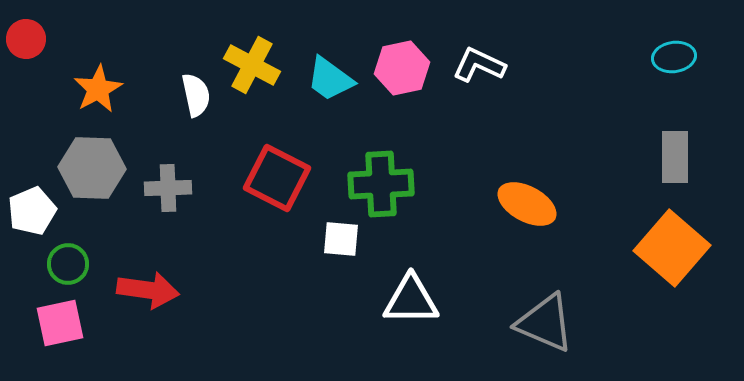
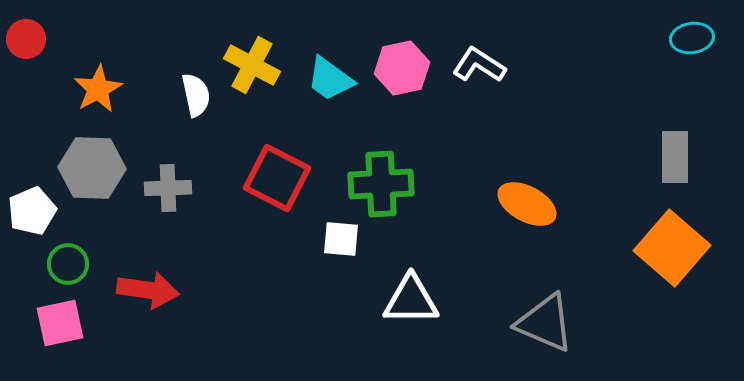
cyan ellipse: moved 18 px right, 19 px up
white L-shape: rotated 8 degrees clockwise
